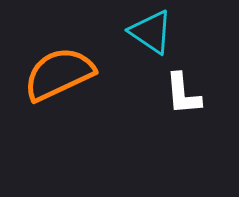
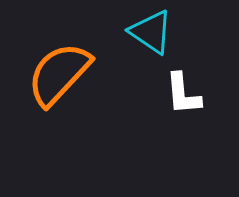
orange semicircle: rotated 22 degrees counterclockwise
